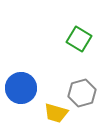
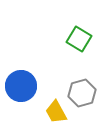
blue circle: moved 2 px up
yellow trapezoid: moved 1 px up; rotated 45 degrees clockwise
